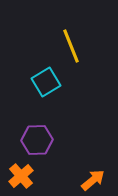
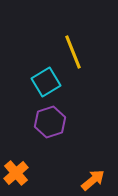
yellow line: moved 2 px right, 6 px down
purple hexagon: moved 13 px right, 18 px up; rotated 16 degrees counterclockwise
orange cross: moved 5 px left, 3 px up
